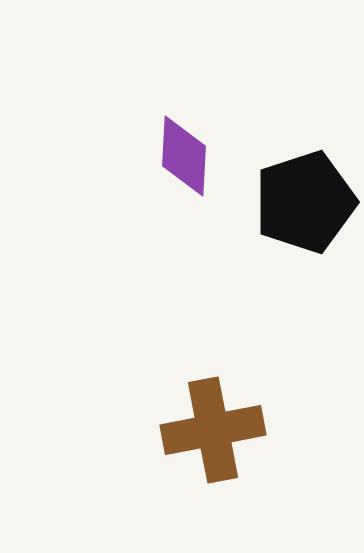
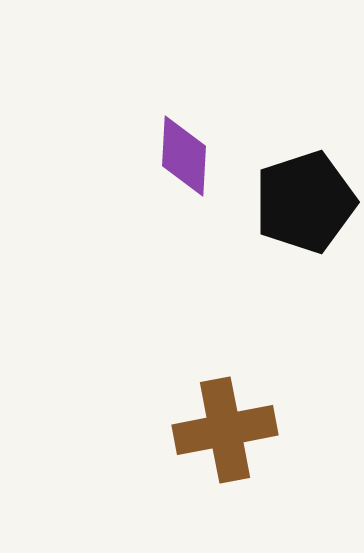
brown cross: moved 12 px right
